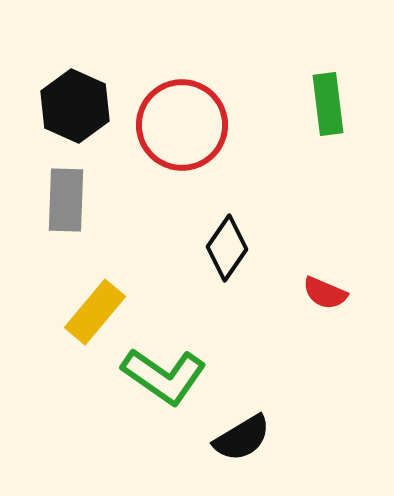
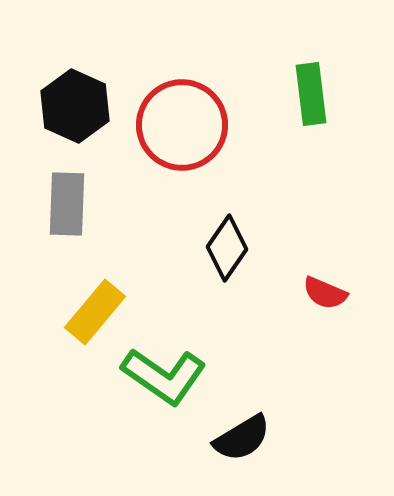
green rectangle: moved 17 px left, 10 px up
gray rectangle: moved 1 px right, 4 px down
